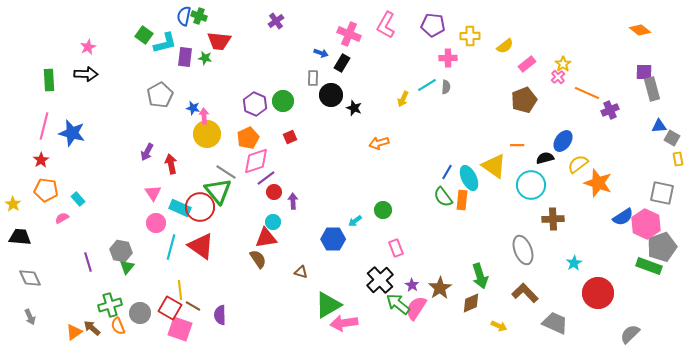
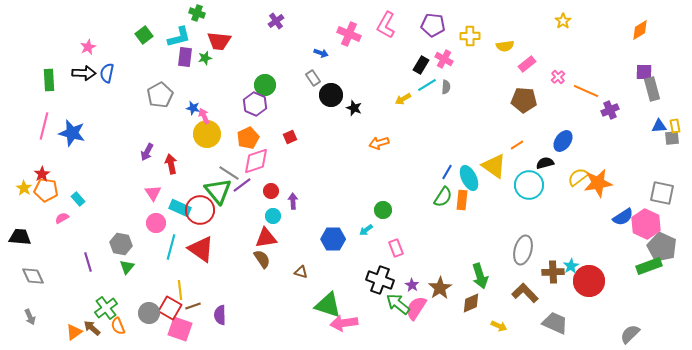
blue semicircle at (184, 16): moved 77 px left, 57 px down
green cross at (199, 16): moved 2 px left, 3 px up
orange diamond at (640, 30): rotated 70 degrees counterclockwise
green square at (144, 35): rotated 18 degrees clockwise
cyan L-shape at (165, 43): moved 14 px right, 6 px up
yellow semicircle at (505, 46): rotated 30 degrees clockwise
green star at (205, 58): rotated 24 degrees counterclockwise
pink cross at (448, 58): moved 4 px left, 1 px down; rotated 30 degrees clockwise
black rectangle at (342, 63): moved 79 px right, 2 px down
yellow star at (563, 64): moved 43 px up
black arrow at (86, 74): moved 2 px left, 1 px up
gray rectangle at (313, 78): rotated 35 degrees counterclockwise
orange line at (587, 93): moved 1 px left, 2 px up
yellow arrow at (403, 99): rotated 35 degrees clockwise
brown pentagon at (524, 100): rotated 25 degrees clockwise
green circle at (283, 101): moved 18 px left, 16 px up
pink arrow at (204, 116): rotated 21 degrees counterclockwise
gray square at (672, 138): rotated 35 degrees counterclockwise
orange line at (517, 145): rotated 32 degrees counterclockwise
black semicircle at (545, 158): moved 5 px down
yellow rectangle at (678, 159): moved 3 px left, 33 px up
red star at (41, 160): moved 1 px right, 14 px down
yellow semicircle at (578, 164): moved 13 px down
gray line at (226, 172): moved 3 px right, 1 px down
purple line at (266, 178): moved 24 px left, 7 px down
orange star at (598, 183): rotated 28 degrees counterclockwise
cyan circle at (531, 185): moved 2 px left
red circle at (274, 192): moved 3 px left, 1 px up
green semicircle at (443, 197): rotated 110 degrees counterclockwise
yellow star at (13, 204): moved 11 px right, 16 px up
red circle at (200, 207): moved 3 px down
brown cross at (553, 219): moved 53 px down
cyan arrow at (355, 221): moved 11 px right, 9 px down
cyan circle at (273, 222): moved 6 px up
red triangle at (201, 246): moved 3 px down
gray pentagon at (662, 247): rotated 28 degrees counterclockwise
gray ellipse at (523, 250): rotated 36 degrees clockwise
gray hexagon at (121, 251): moved 7 px up
brown semicircle at (258, 259): moved 4 px right
cyan star at (574, 263): moved 3 px left, 3 px down
green rectangle at (649, 266): rotated 40 degrees counterclockwise
gray diamond at (30, 278): moved 3 px right, 2 px up
black cross at (380, 280): rotated 28 degrees counterclockwise
red circle at (598, 293): moved 9 px left, 12 px up
green cross at (110, 305): moved 4 px left, 3 px down; rotated 20 degrees counterclockwise
green triangle at (328, 305): rotated 48 degrees clockwise
brown line at (193, 306): rotated 49 degrees counterclockwise
gray circle at (140, 313): moved 9 px right
